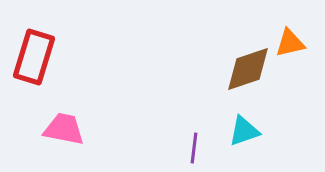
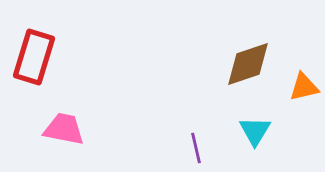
orange triangle: moved 14 px right, 44 px down
brown diamond: moved 5 px up
cyan triangle: moved 11 px right; rotated 40 degrees counterclockwise
purple line: moved 2 px right; rotated 20 degrees counterclockwise
